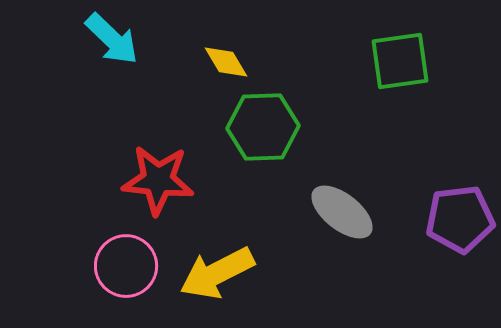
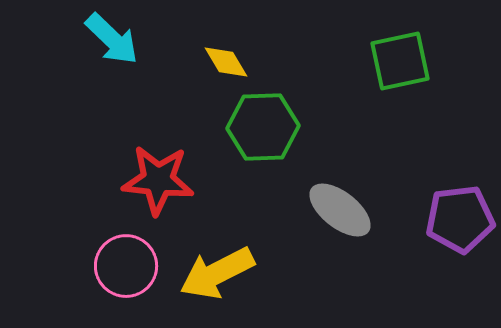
green square: rotated 4 degrees counterclockwise
gray ellipse: moved 2 px left, 2 px up
